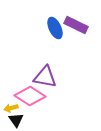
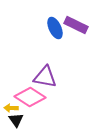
pink diamond: moved 1 px down
yellow arrow: rotated 16 degrees clockwise
